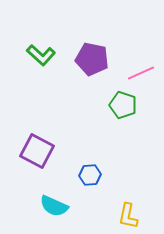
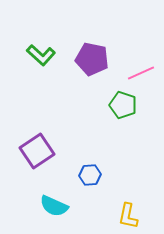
purple square: rotated 28 degrees clockwise
